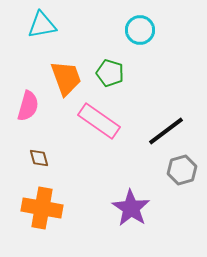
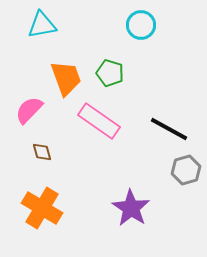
cyan circle: moved 1 px right, 5 px up
pink semicircle: moved 1 px right, 4 px down; rotated 152 degrees counterclockwise
black line: moved 3 px right, 2 px up; rotated 66 degrees clockwise
brown diamond: moved 3 px right, 6 px up
gray hexagon: moved 4 px right
orange cross: rotated 21 degrees clockwise
